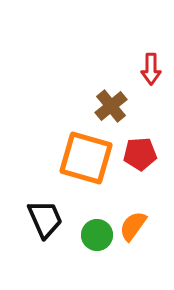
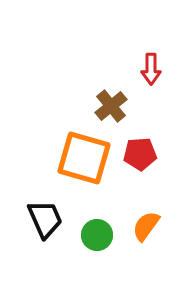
orange square: moved 2 px left
orange semicircle: moved 13 px right
